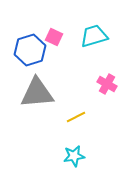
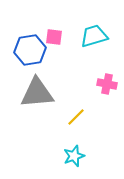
pink square: rotated 18 degrees counterclockwise
blue hexagon: rotated 8 degrees clockwise
pink cross: rotated 18 degrees counterclockwise
yellow line: rotated 18 degrees counterclockwise
cyan star: rotated 10 degrees counterclockwise
